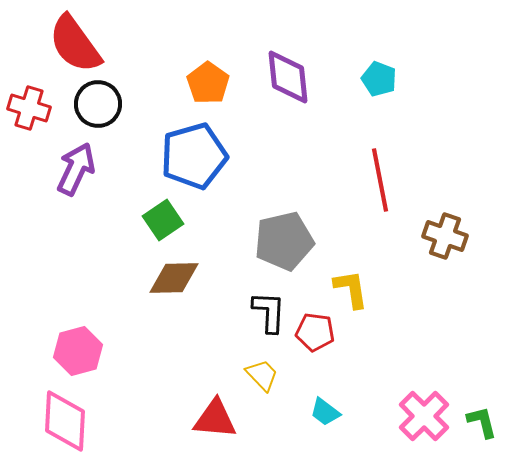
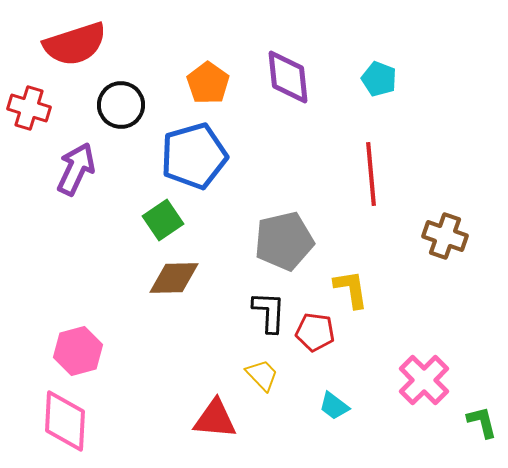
red semicircle: rotated 72 degrees counterclockwise
black circle: moved 23 px right, 1 px down
red line: moved 9 px left, 6 px up; rotated 6 degrees clockwise
cyan trapezoid: moved 9 px right, 6 px up
pink cross: moved 36 px up
